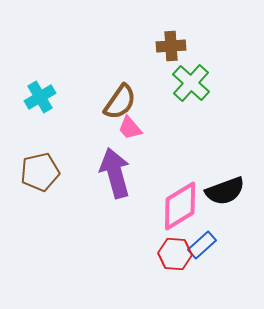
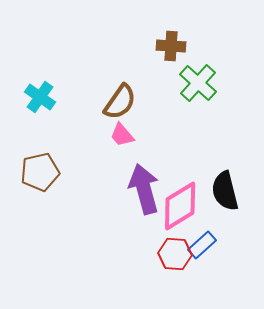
brown cross: rotated 8 degrees clockwise
green cross: moved 7 px right
cyan cross: rotated 24 degrees counterclockwise
pink trapezoid: moved 8 px left, 7 px down
purple arrow: moved 29 px right, 16 px down
black semicircle: rotated 96 degrees clockwise
